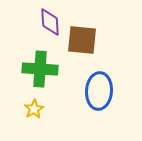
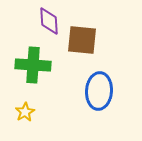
purple diamond: moved 1 px left, 1 px up
green cross: moved 7 px left, 4 px up
yellow star: moved 9 px left, 3 px down
